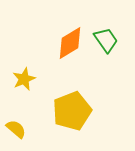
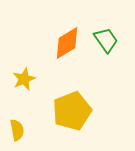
orange diamond: moved 3 px left
yellow semicircle: moved 1 px right, 1 px down; rotated 40 degrees clockwise
